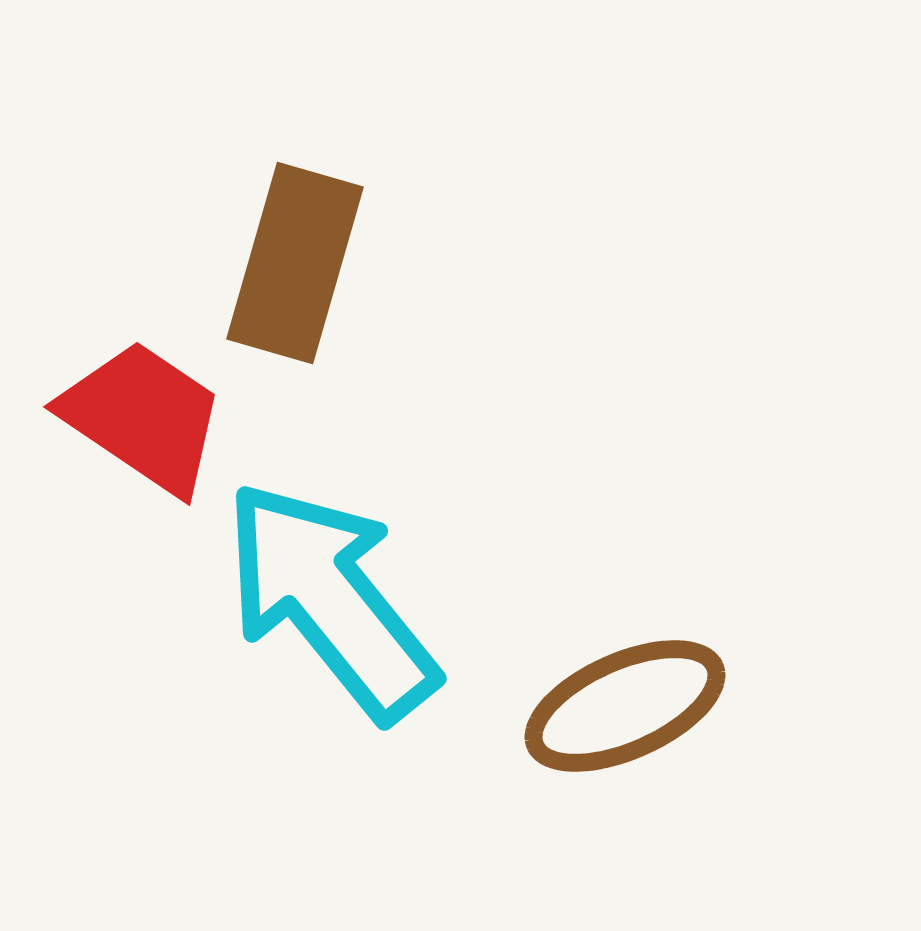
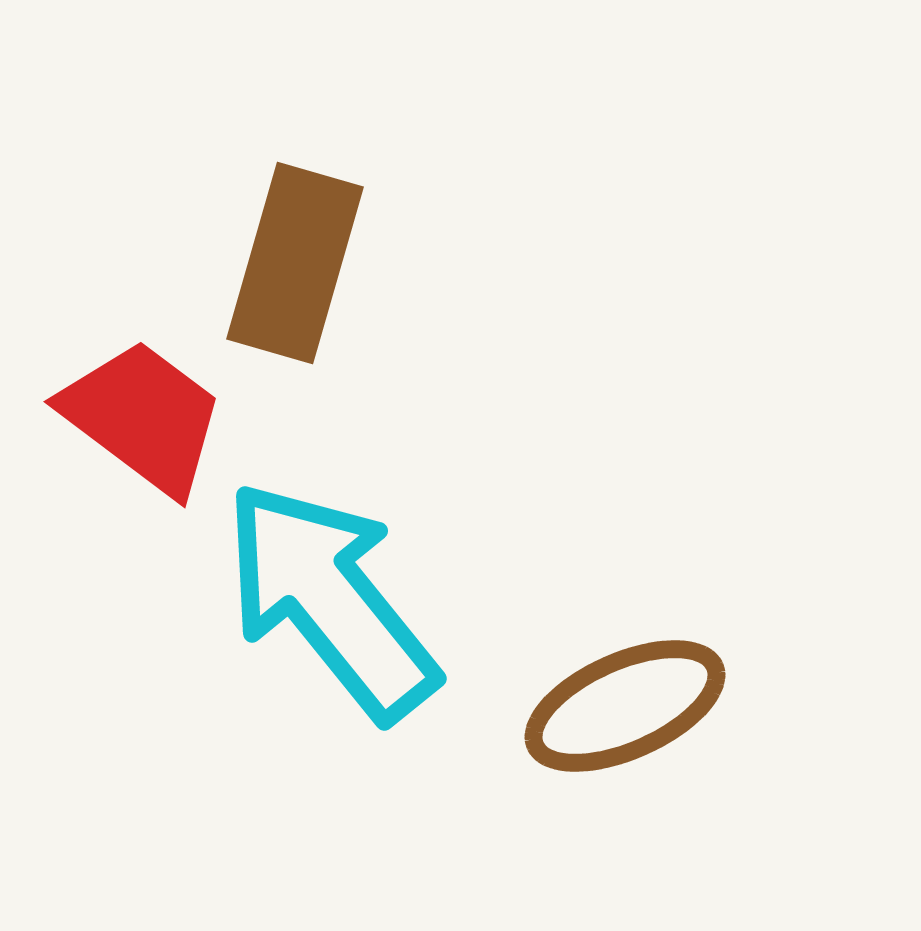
red trapezoid: rotated 3 degrees clockwise
